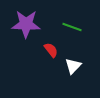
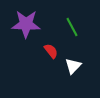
green line: rotated 42 degrees clockwise
red semicircle: moved 1 px down
